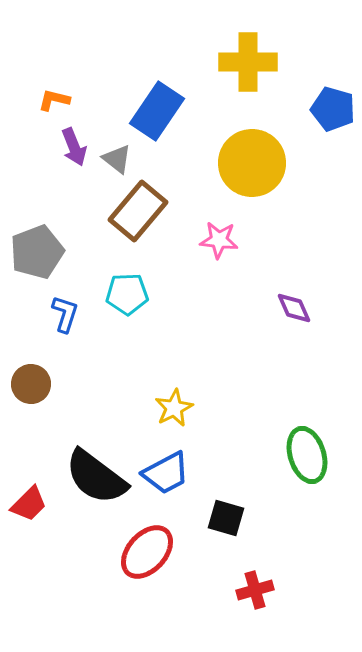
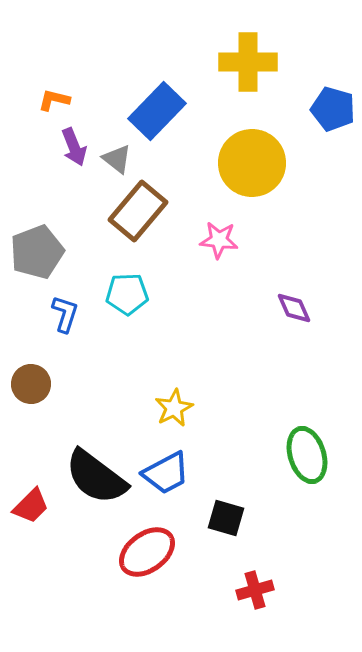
blue rectangle: rotated 10 degrees clockwise
red trapezoid: moved 2 px right, 2 px down
red ellipse: rotated 12 degrees clockwise
